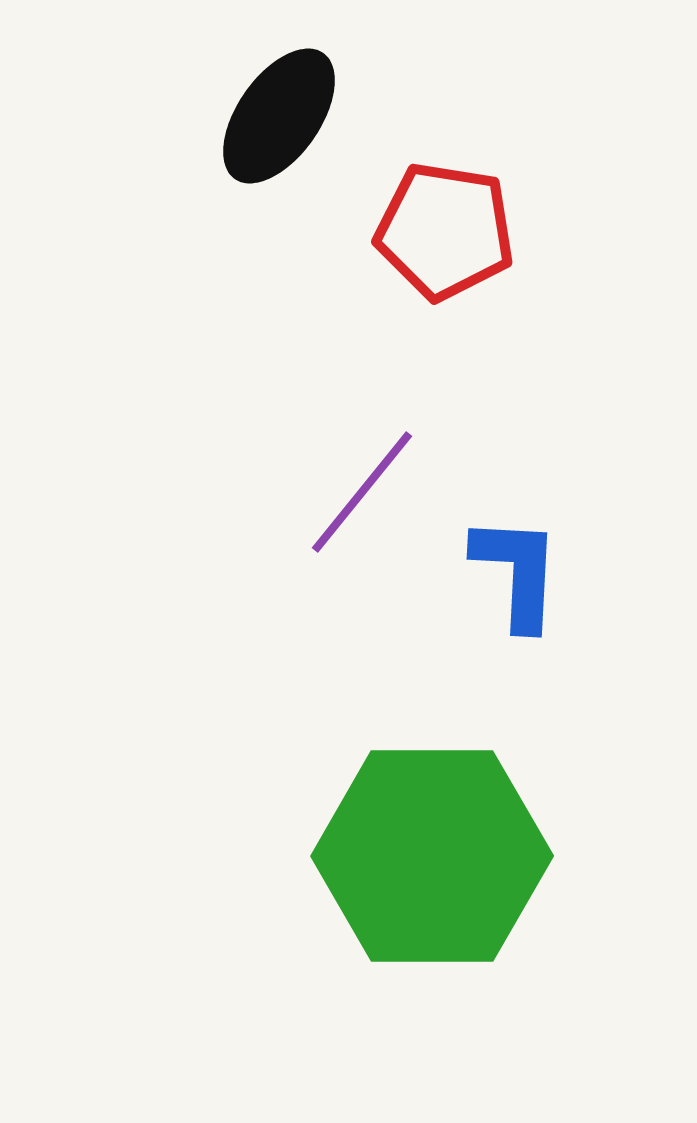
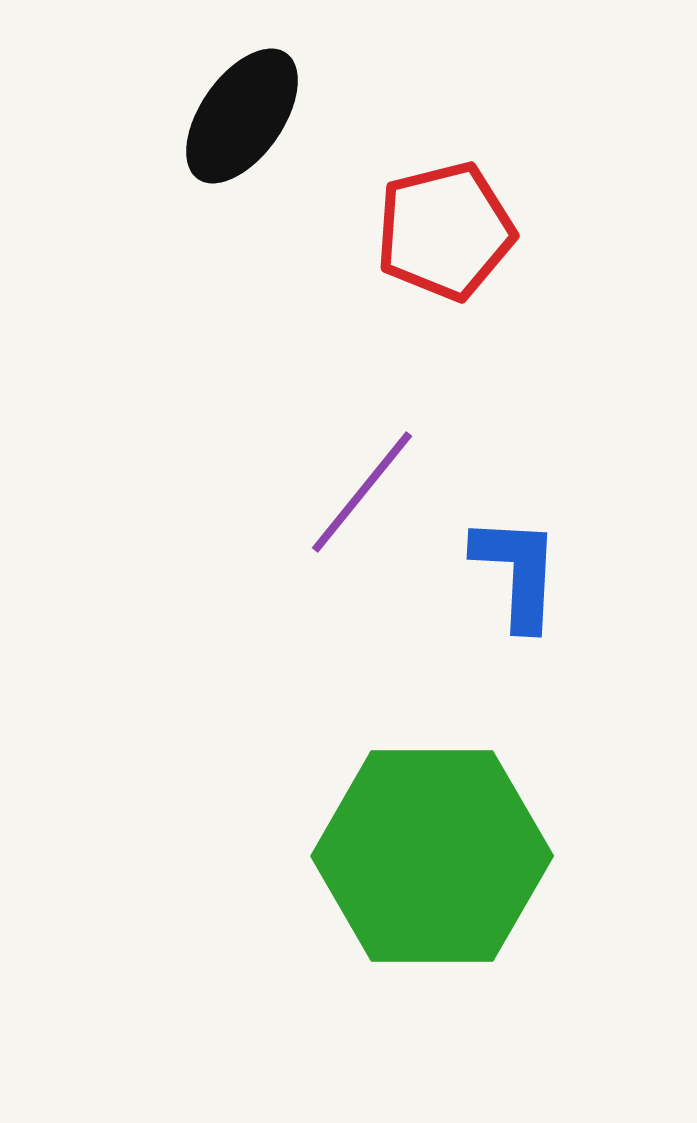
black ellipse: moved 37 px left
red pentagon: rotated 23 degrees counterclockwise
